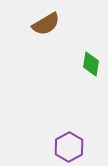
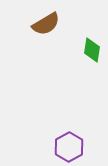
green diamond: moved 1 px right, 14 px up
